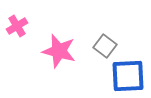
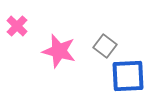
pink cross: rotated 15 degrees counterclockwise
